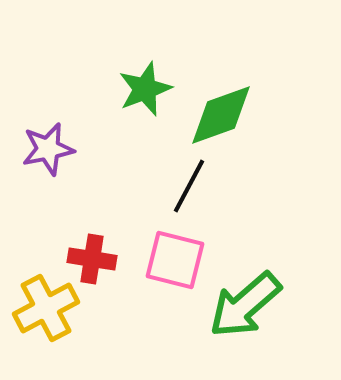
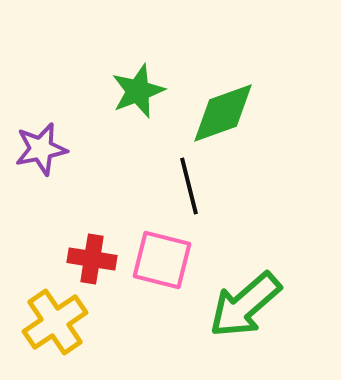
green star: moved 7 px left, 2 px down
green diamond: moved 2 px right, 2 px up
purple star: moved 7 px left
black line: rotated 42 degrees counterclockwise
pink square: moved 13 px left
yellow cross: moved 9 px right, 14 px down; rotated 6 degrees counterclockwise
